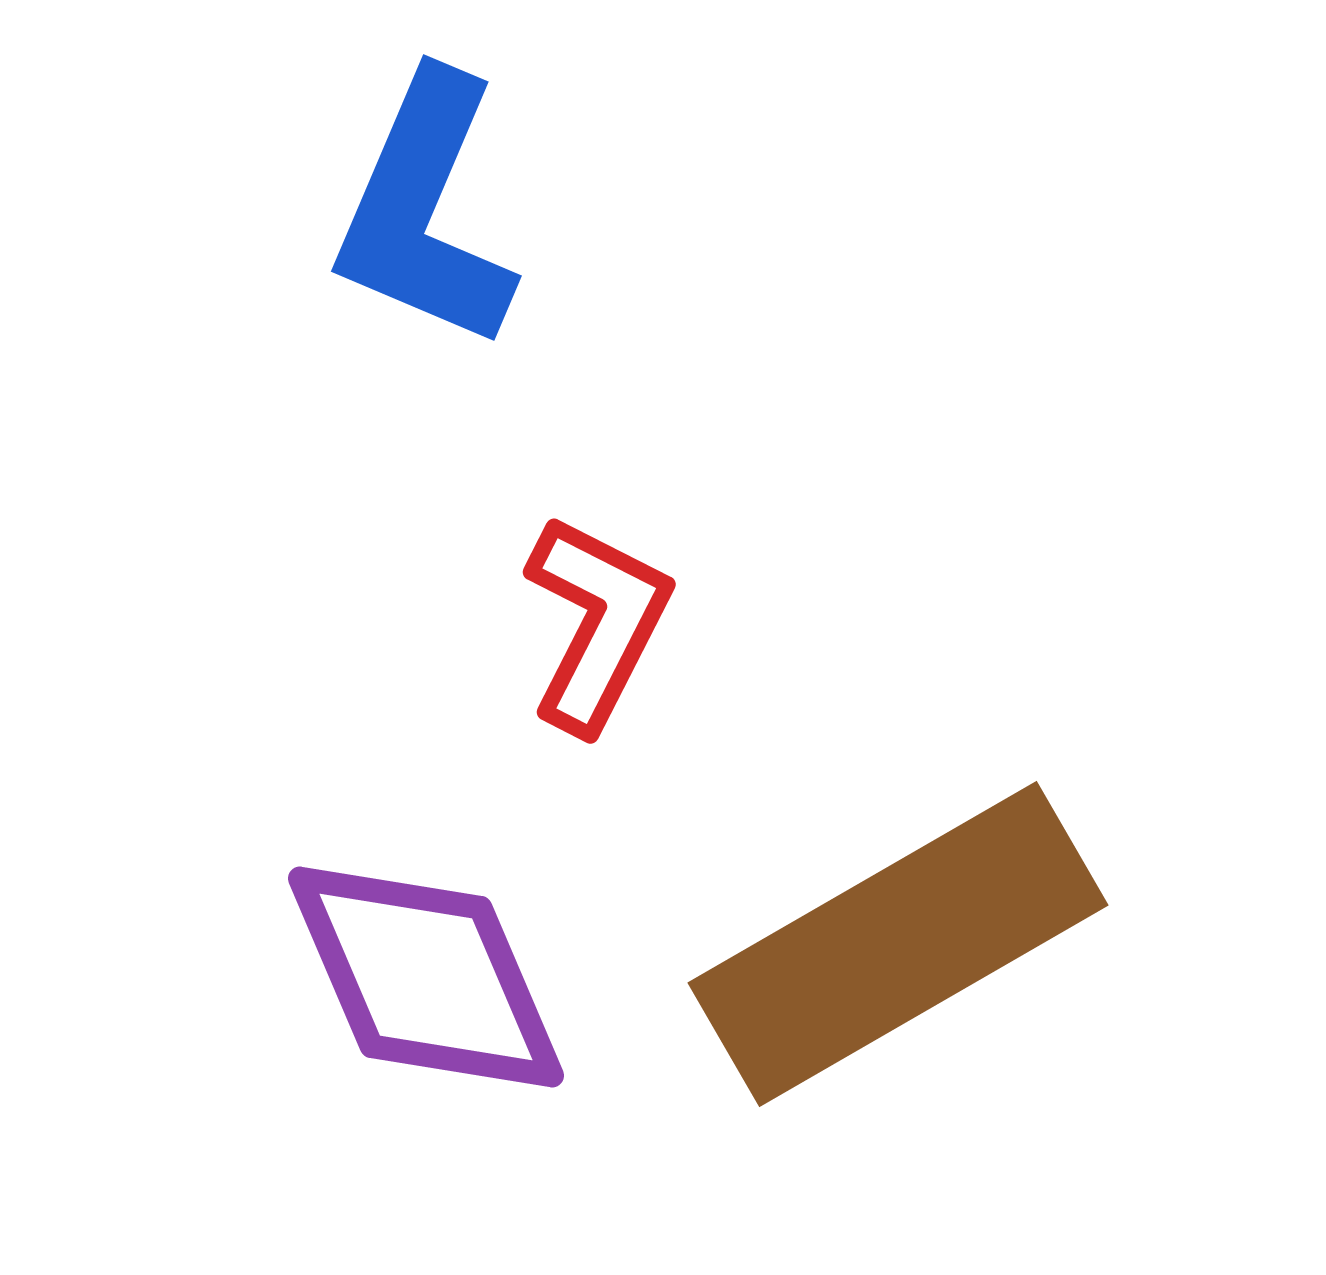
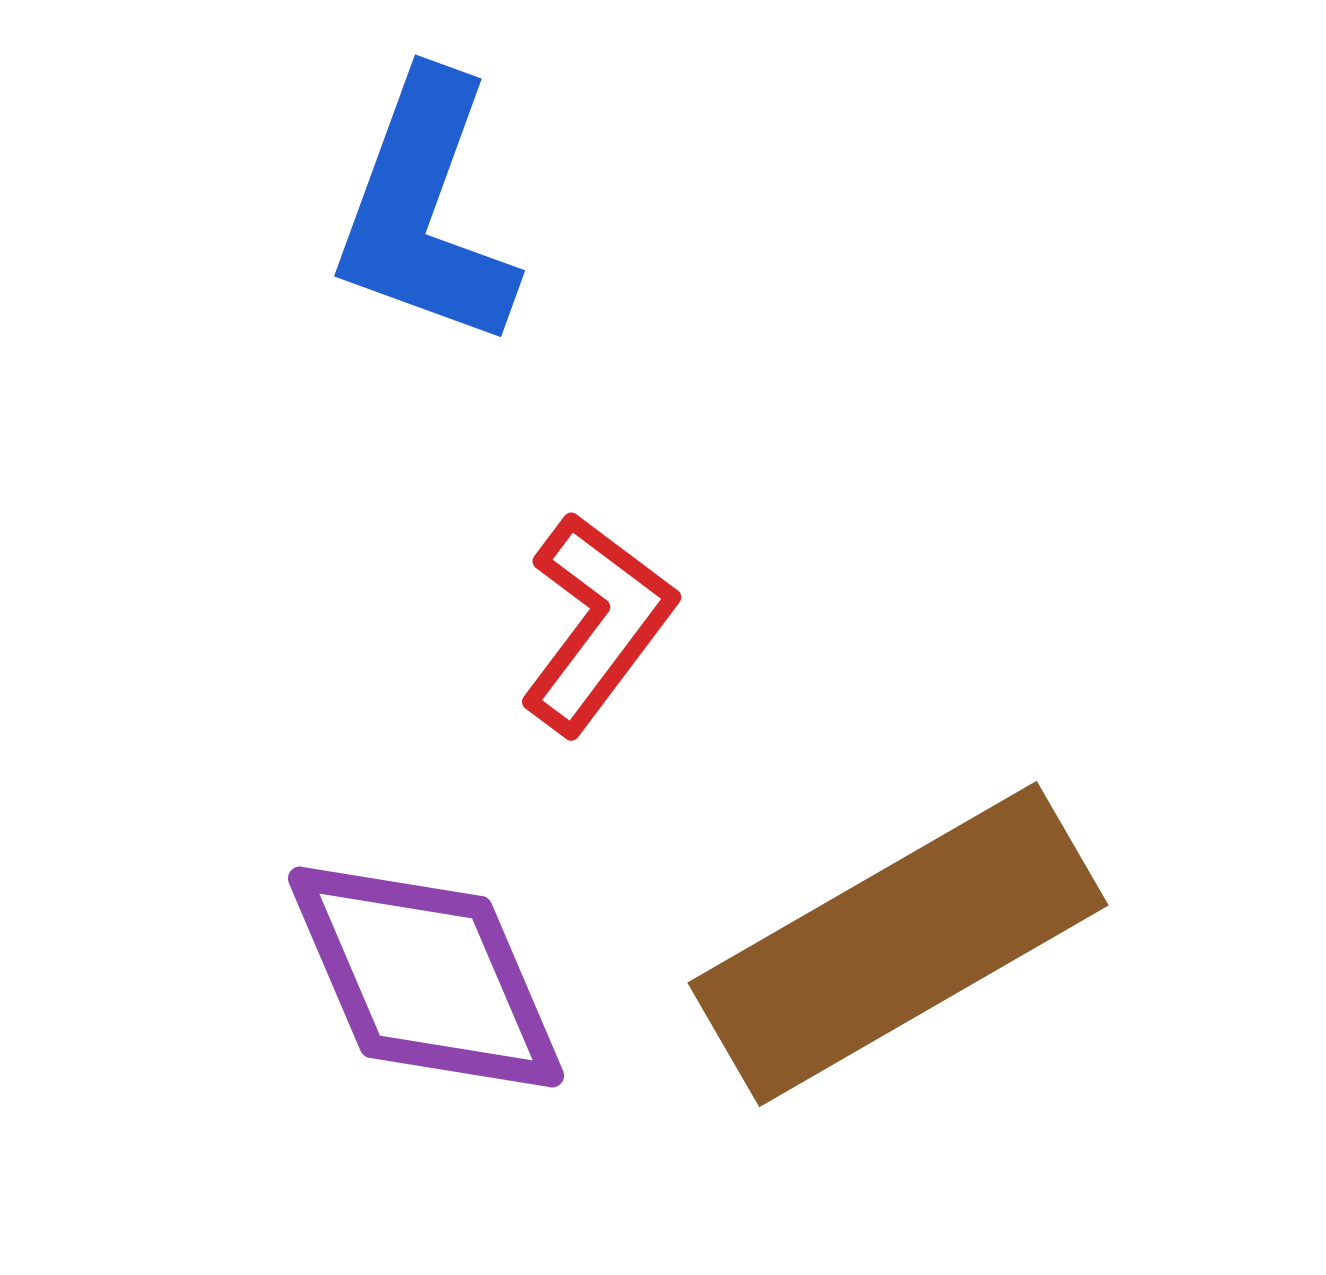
blue L-shape: rotated 3 degrees counterclockwise
red L-shape: rotated 10 degrees clockwise
